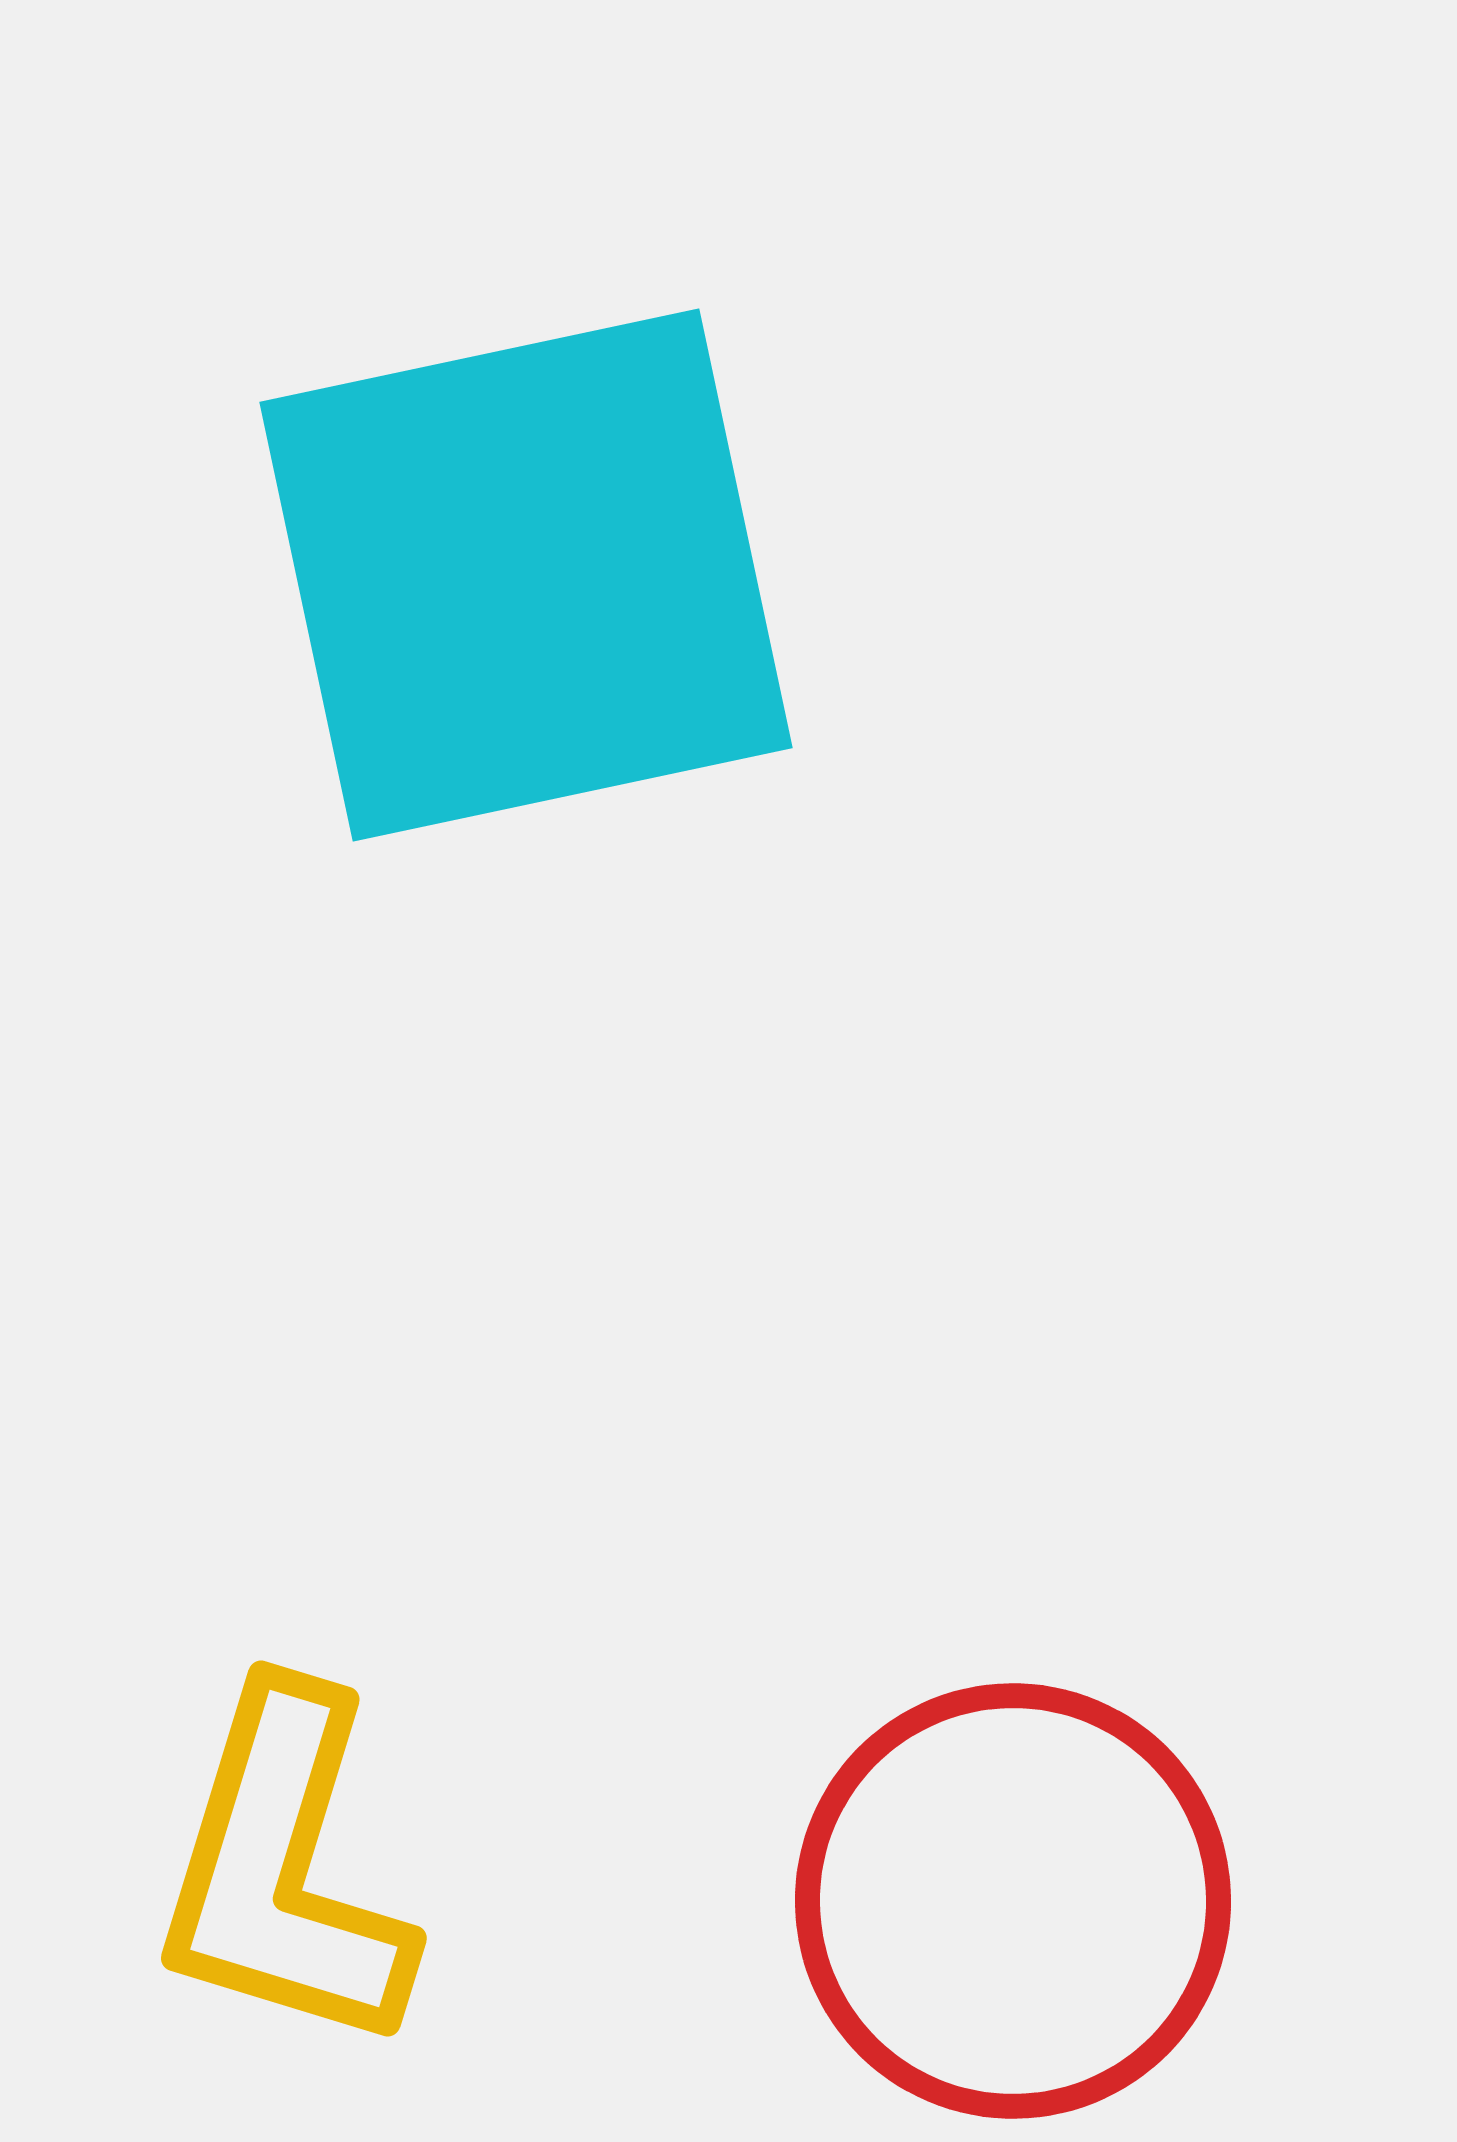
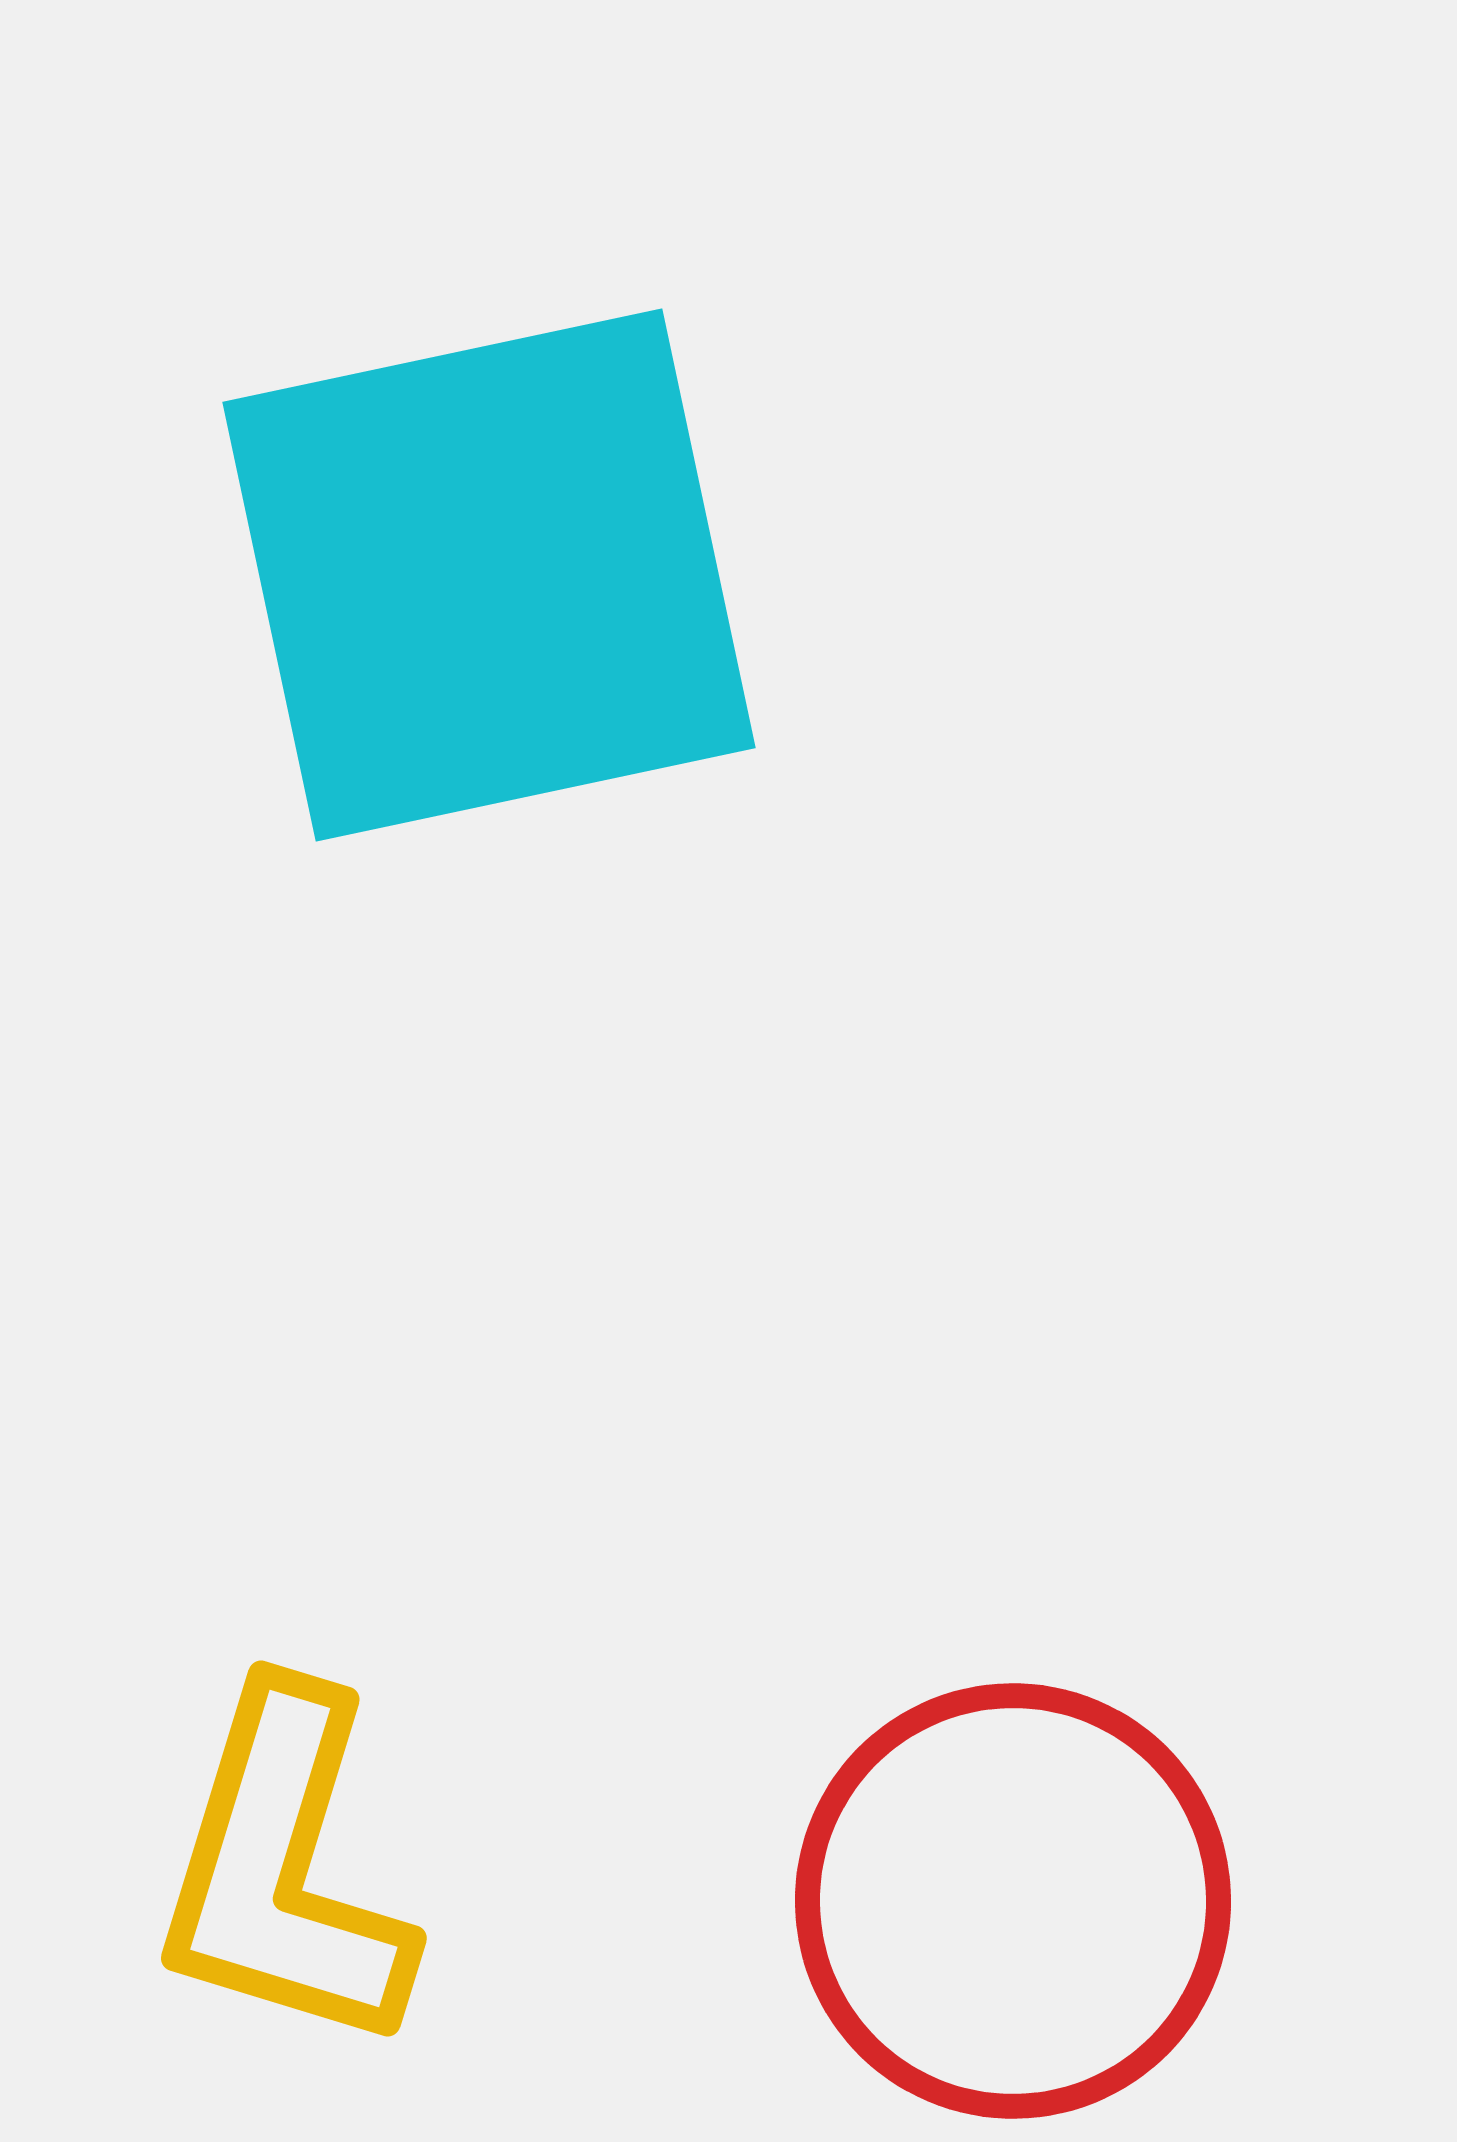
cyan square: moved 37 px left
